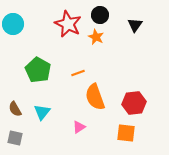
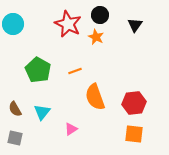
orange line: moved 3 px left, 2 px up
pink triangle: moved 8 px left, 2 px down
orange square: moved 8 px right, 1 px down
